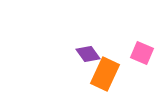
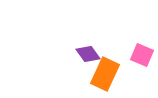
pink square: moved 2 px down
